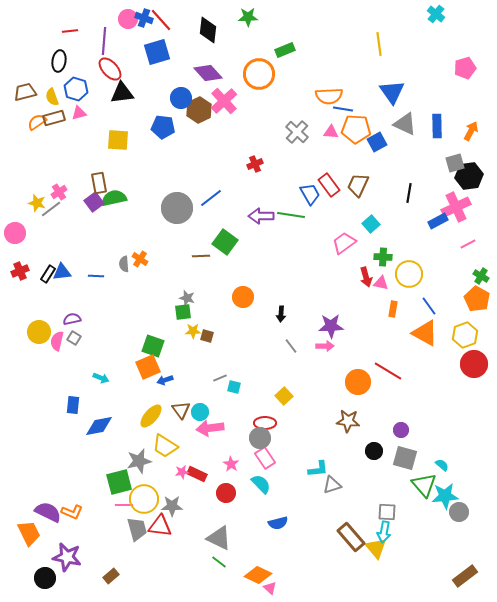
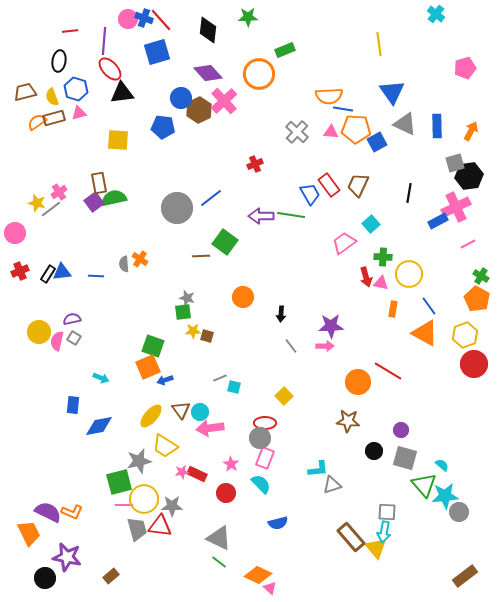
pink rectangle at (265, 458): rotated 55 degrees clockwise
